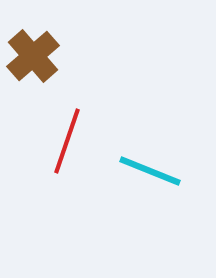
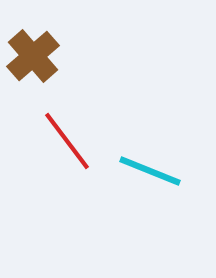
red line: rotated 56 degrees counterclockwise
